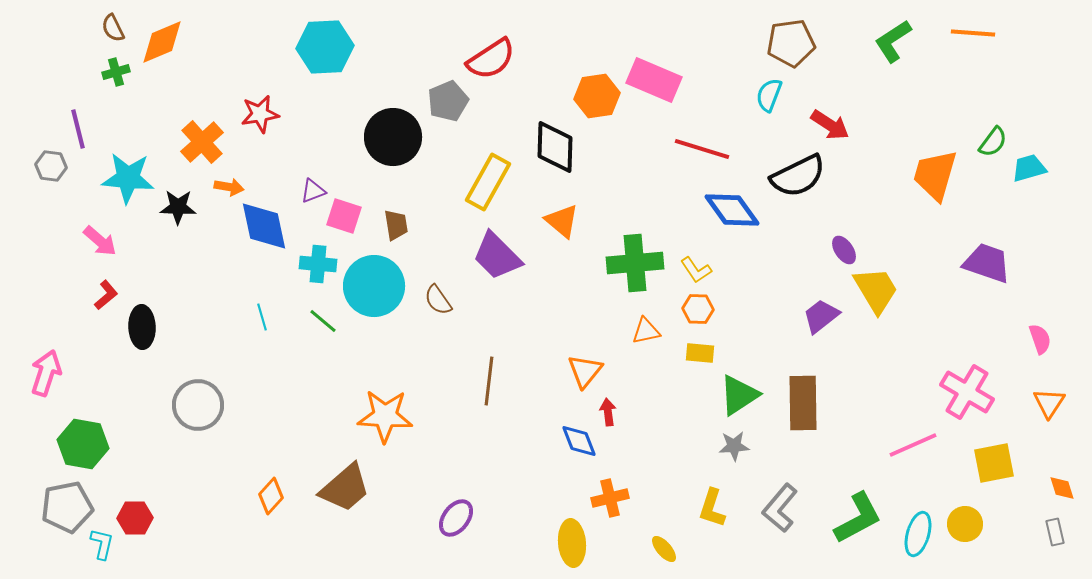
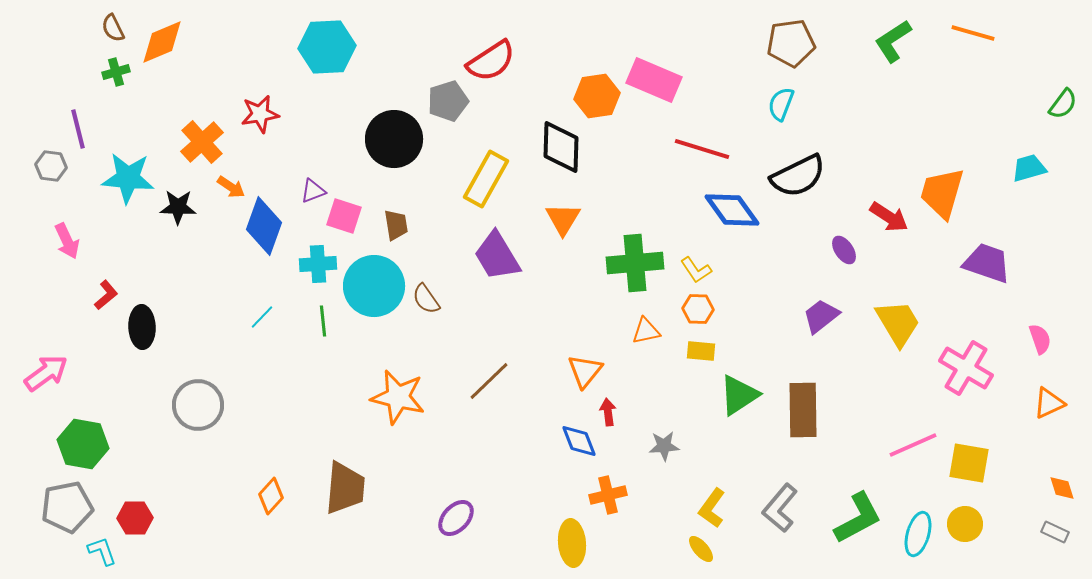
orange line at (973, 33): rotated 12 degrees clockwise
cyan hexagon at (325, 47): moved 2 px right
red semicircle at (491, 59): moved 2 px down
cyan semicircle at (769, 95): moved 12 px right, 9 px down
gray pentagon at (448, 101): rotated 6 degrees clockwise
red arrow at (830, 125): moved 59 px right, 92 px down
black circle at (393, 137): moved 1 px right, 2 px down
green semicircle at (993, 142): moved 70 px right, 38 px up
black diamond at (555, 147): moved 6 px right
orange trapezoid at (935, 175): moved 7 px right, 18 px down
yellow rectangle at (488, 182): moved 2 px left, 3 px up
orange arrow at (229, 187): moved 2 px right; rotated 24 degrees clockwise
orange triangle at (562, 221): moved 1 px right, 2 px up; rotated 21 degrees clockwise
blue diamond at (264, 226): rotated 32 degrees clockwise
pink arrow at (100, 241): moved 33 px left; rotated 24 degrees clockwise
purple trapezoid at (497, 256): rotated 14 degrees clockwise
cyan cross at (318, 264): rotated 9 degrees counterclockwise
yellow trapezoid at (876, 290): moved 22 px right, 33 px down
brown semicircle at (438, 300): moved 12 px left, 1 px up
cyan line at (262, 317): rotated 60 degrees clockwise
green line at (323, 321): rotated 44 degrees clockwise
yellow rectangle at (700, 353): moved 1 px right, 2 px up
pink arrow at (46, 373): rotated 36 degrees clockwise
brown line at (489, 381): rotated 39 degrees clockwise
pink cross at (967, 392): moved 1 px left, 24 px up
brown rectangle at (803, 403): moved 7 px down
orange triangle at (1049, 403): rotated 32 degrees clockwise
orange star at (385, 416): moved 13 px right, 19 px up; rotated 10 degrees clockwise
gray star at (734, 446): moved 70 px left
yellow square at (994, 463): moved 25 px left; rotated 21 degrees clockwise
brown trapezoid at (345, 488): rotated 44 degrees counterclockwise
orange cross at (610, 498): moved 2 px left, 3 px up
yellow L-shape at (712, 508): rotated 18 degrees clockwise
purple ellipse at (456, 518): rotated 6 degrees clockwise
gray rectangle at (1055, 532): rotated 52 degrees counterclockwise
cyan L-shape at (102, 544): moved 7 px down; rotated 32 degrees counterclockwise
yellow ellipse at (664, 549): moved 37 px right
